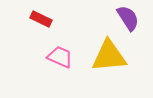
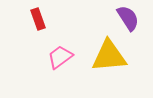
red rectangle: moved 3 px left; rotated 45 degrees clockwise
pink trapezoid: rotated 60 degrees counterclockwise
